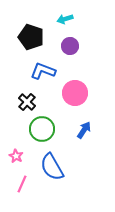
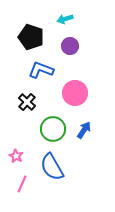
blue L-shape: moved 2 px left, 1 px up
green circle: moved 11 px right
